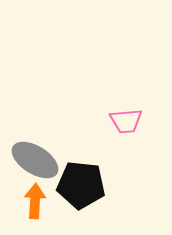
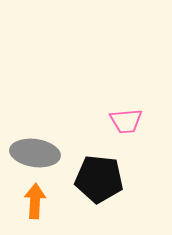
gray ellipse: moved 7 px up; rotated 24 degrees counterclockwise
black pentagon: moved 18 px right, 6 px up
